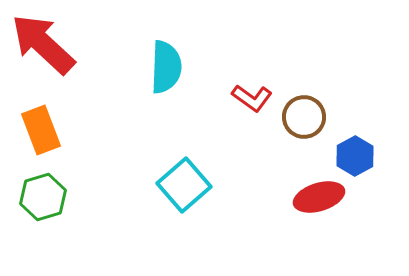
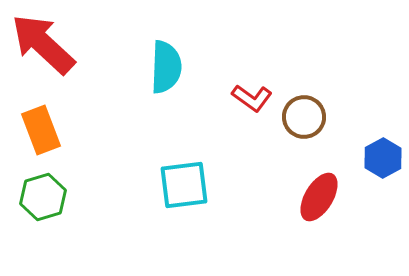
blue hexagon: moved 28 px right, 2 px down
cyan square: rotated 34 degrees clockwise
red ellipse: rotated 42 degrees counterclockwise
